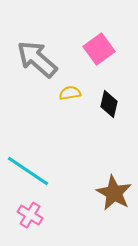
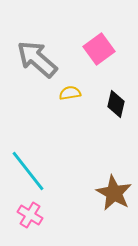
black diamond: moved 7 px right
cyan line: rotated 18 degrees clockwise
